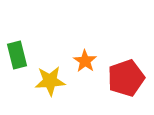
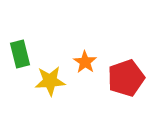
green rectangle: moved 3 px right, 1 px up
orange star: moved 1 px down
